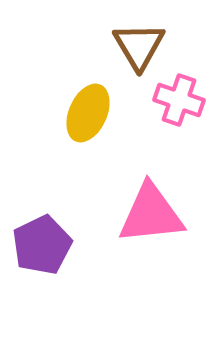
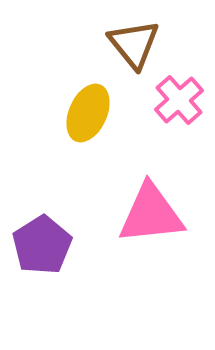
brown triangle: moved 5 px left, 2 px up; rotated 8 degrees counterclockwise
pink cross: rotated 30 degrees clockwise
purple pentagon: rotated 6 degrees counterclockwise
